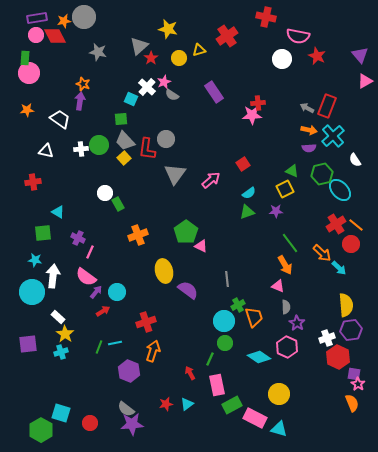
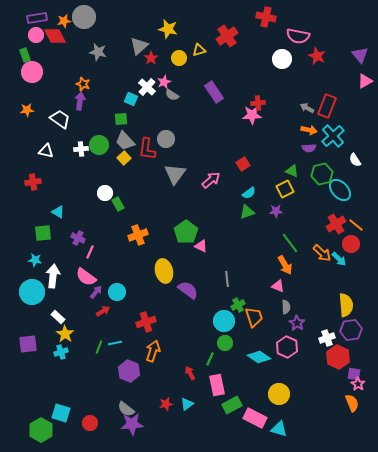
green rectangle at (25, 58): moved 3 px up; rotated 24 degrees counterclockwise
pink circle at (29, 73): moved 3 px right, 1 px up
cyan arrow at (339, 268): moved 9 px up
